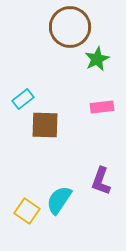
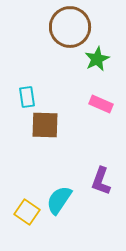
cyan rectangle: moved 4 px right, 2 px up; rotated 60 degrees counterclockwise
pink rectangle: moved 1 px left, 3 px up; rotated 30 degrees clockwise
yellow square: moved 1 px down
